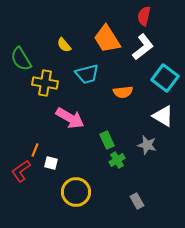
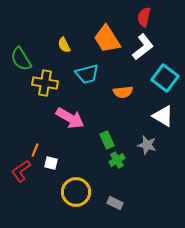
red semicircle: moved 1 px down
yellow semicircle: rotated 14 degrees clockwise
gray rectangle: moved 22 px left, 2 px down; rotated 35 degrees counterclockwise
